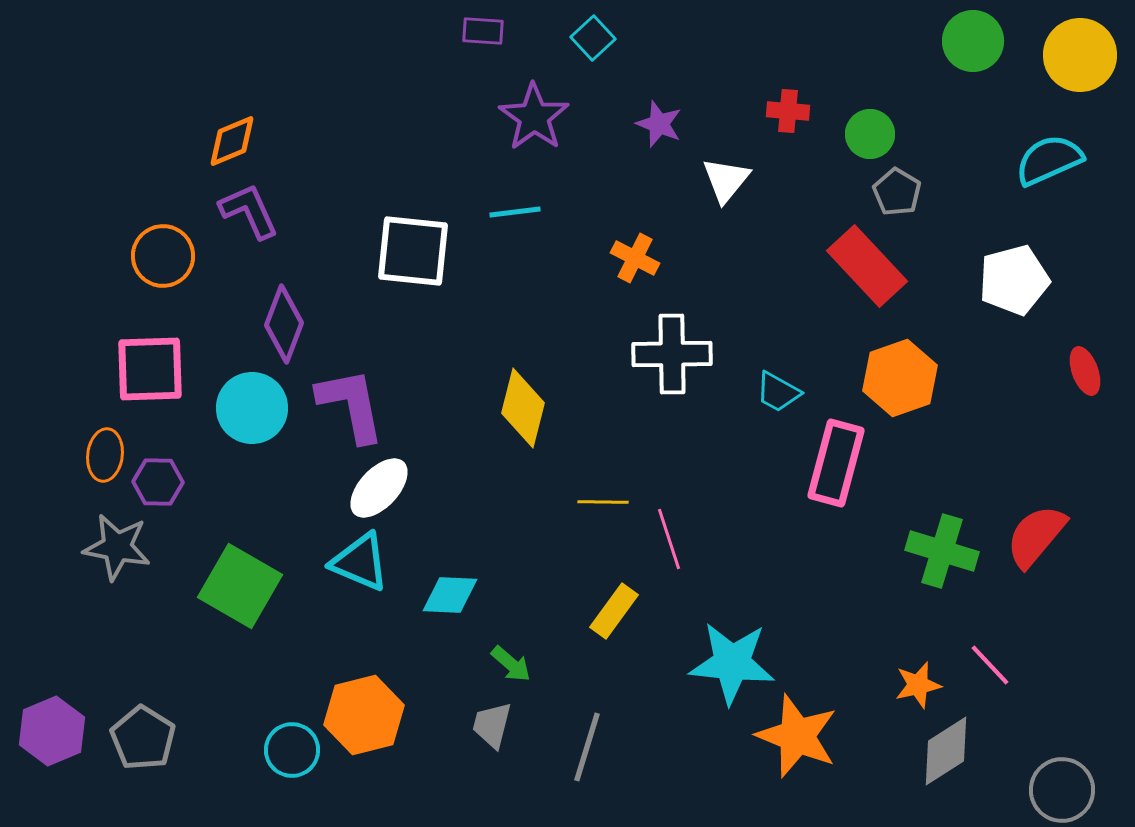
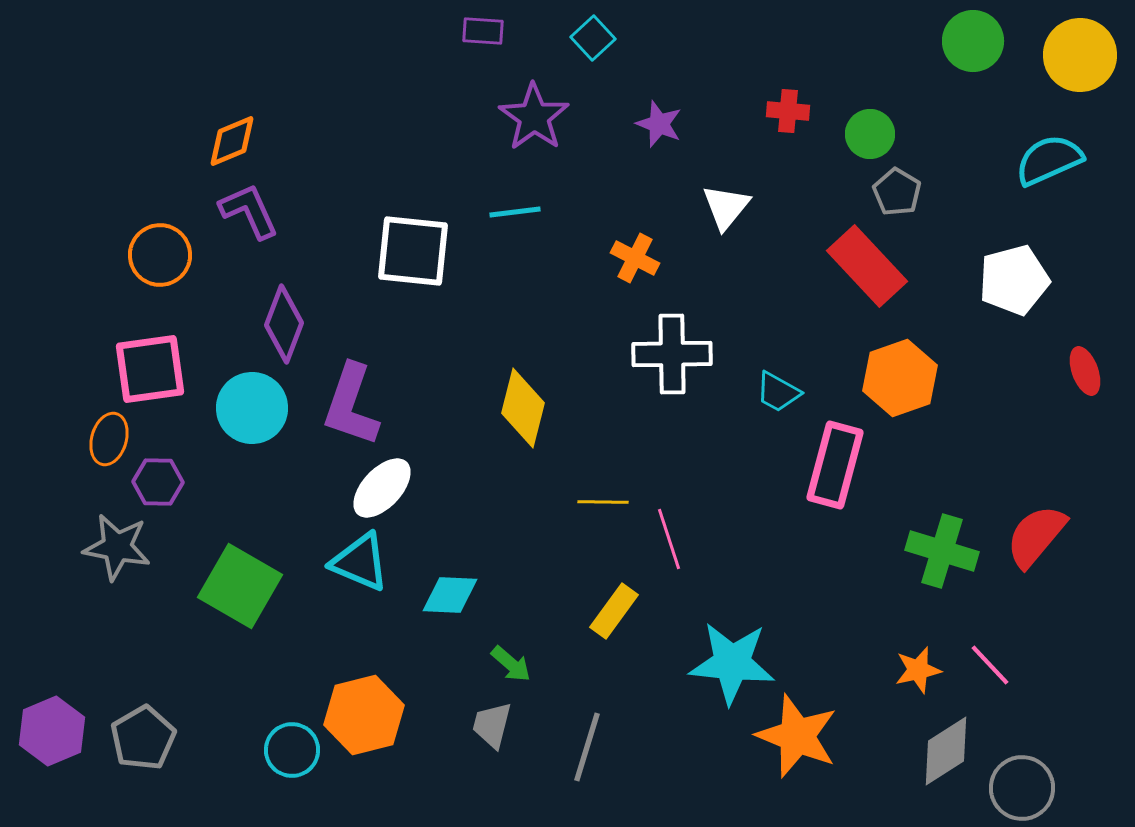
white triangle at (726, 180): moved 27 px down
orange circle at (163, 256): moved 3 px left, 1 px up
pink square at (150, 369): rotated 6 degrees counterclockwise
purple L-shape at (351, 405): rotated 150 degrees counterclockwise
orange ellipse at (105, 455): moved 4 px right, 16 px up; rotated 9 degrees clockwise
pink rectangle at (836, 463): moved 1 px left, 2 px down
white ellipse at (379, 488): moved 3 px right
orange star at (918, 685): moved 15 px up
gray pentagon at (143, 738): rotated 10 degrees clockwise
gray circle at (1062, 790): moved 40 px left, 2 px up
